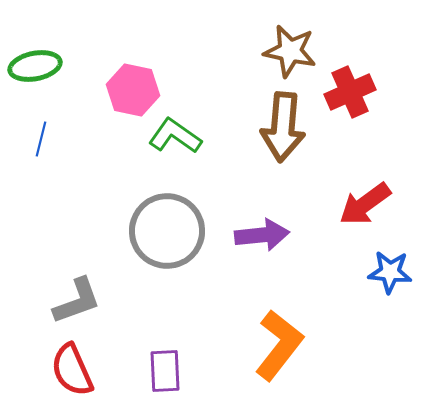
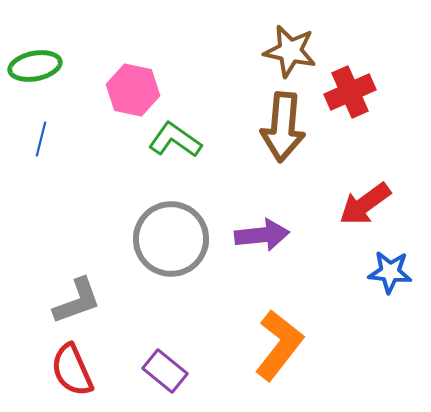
green L-shape: moved 4 px down
gray circle: moved 4 px right, 8 px down
purple rectangle: rotated 48 degrees counterclockwise
